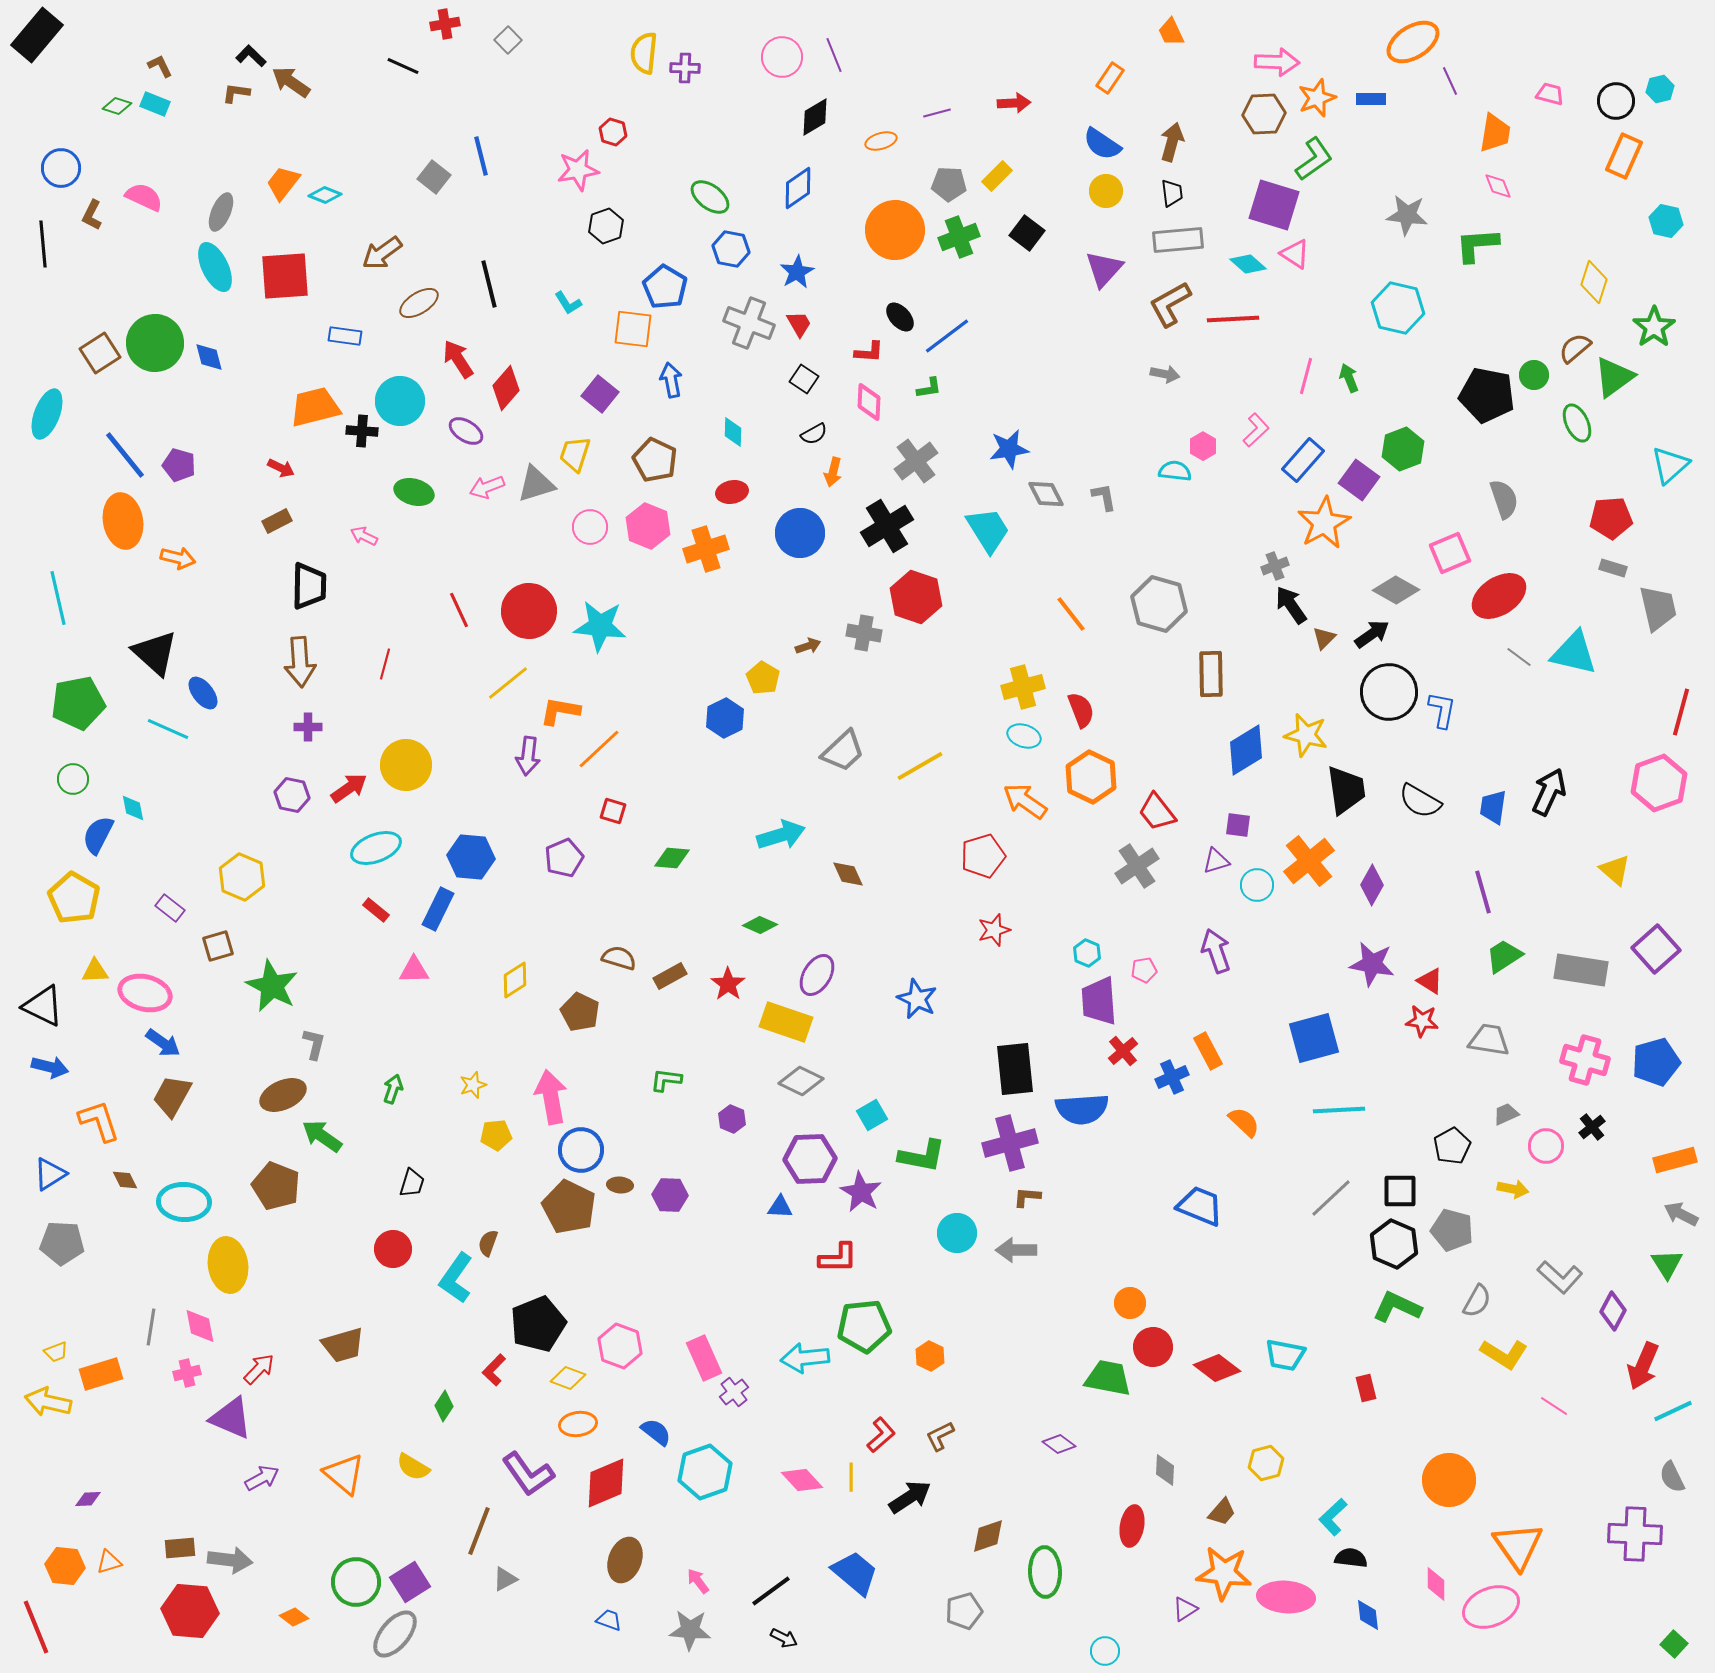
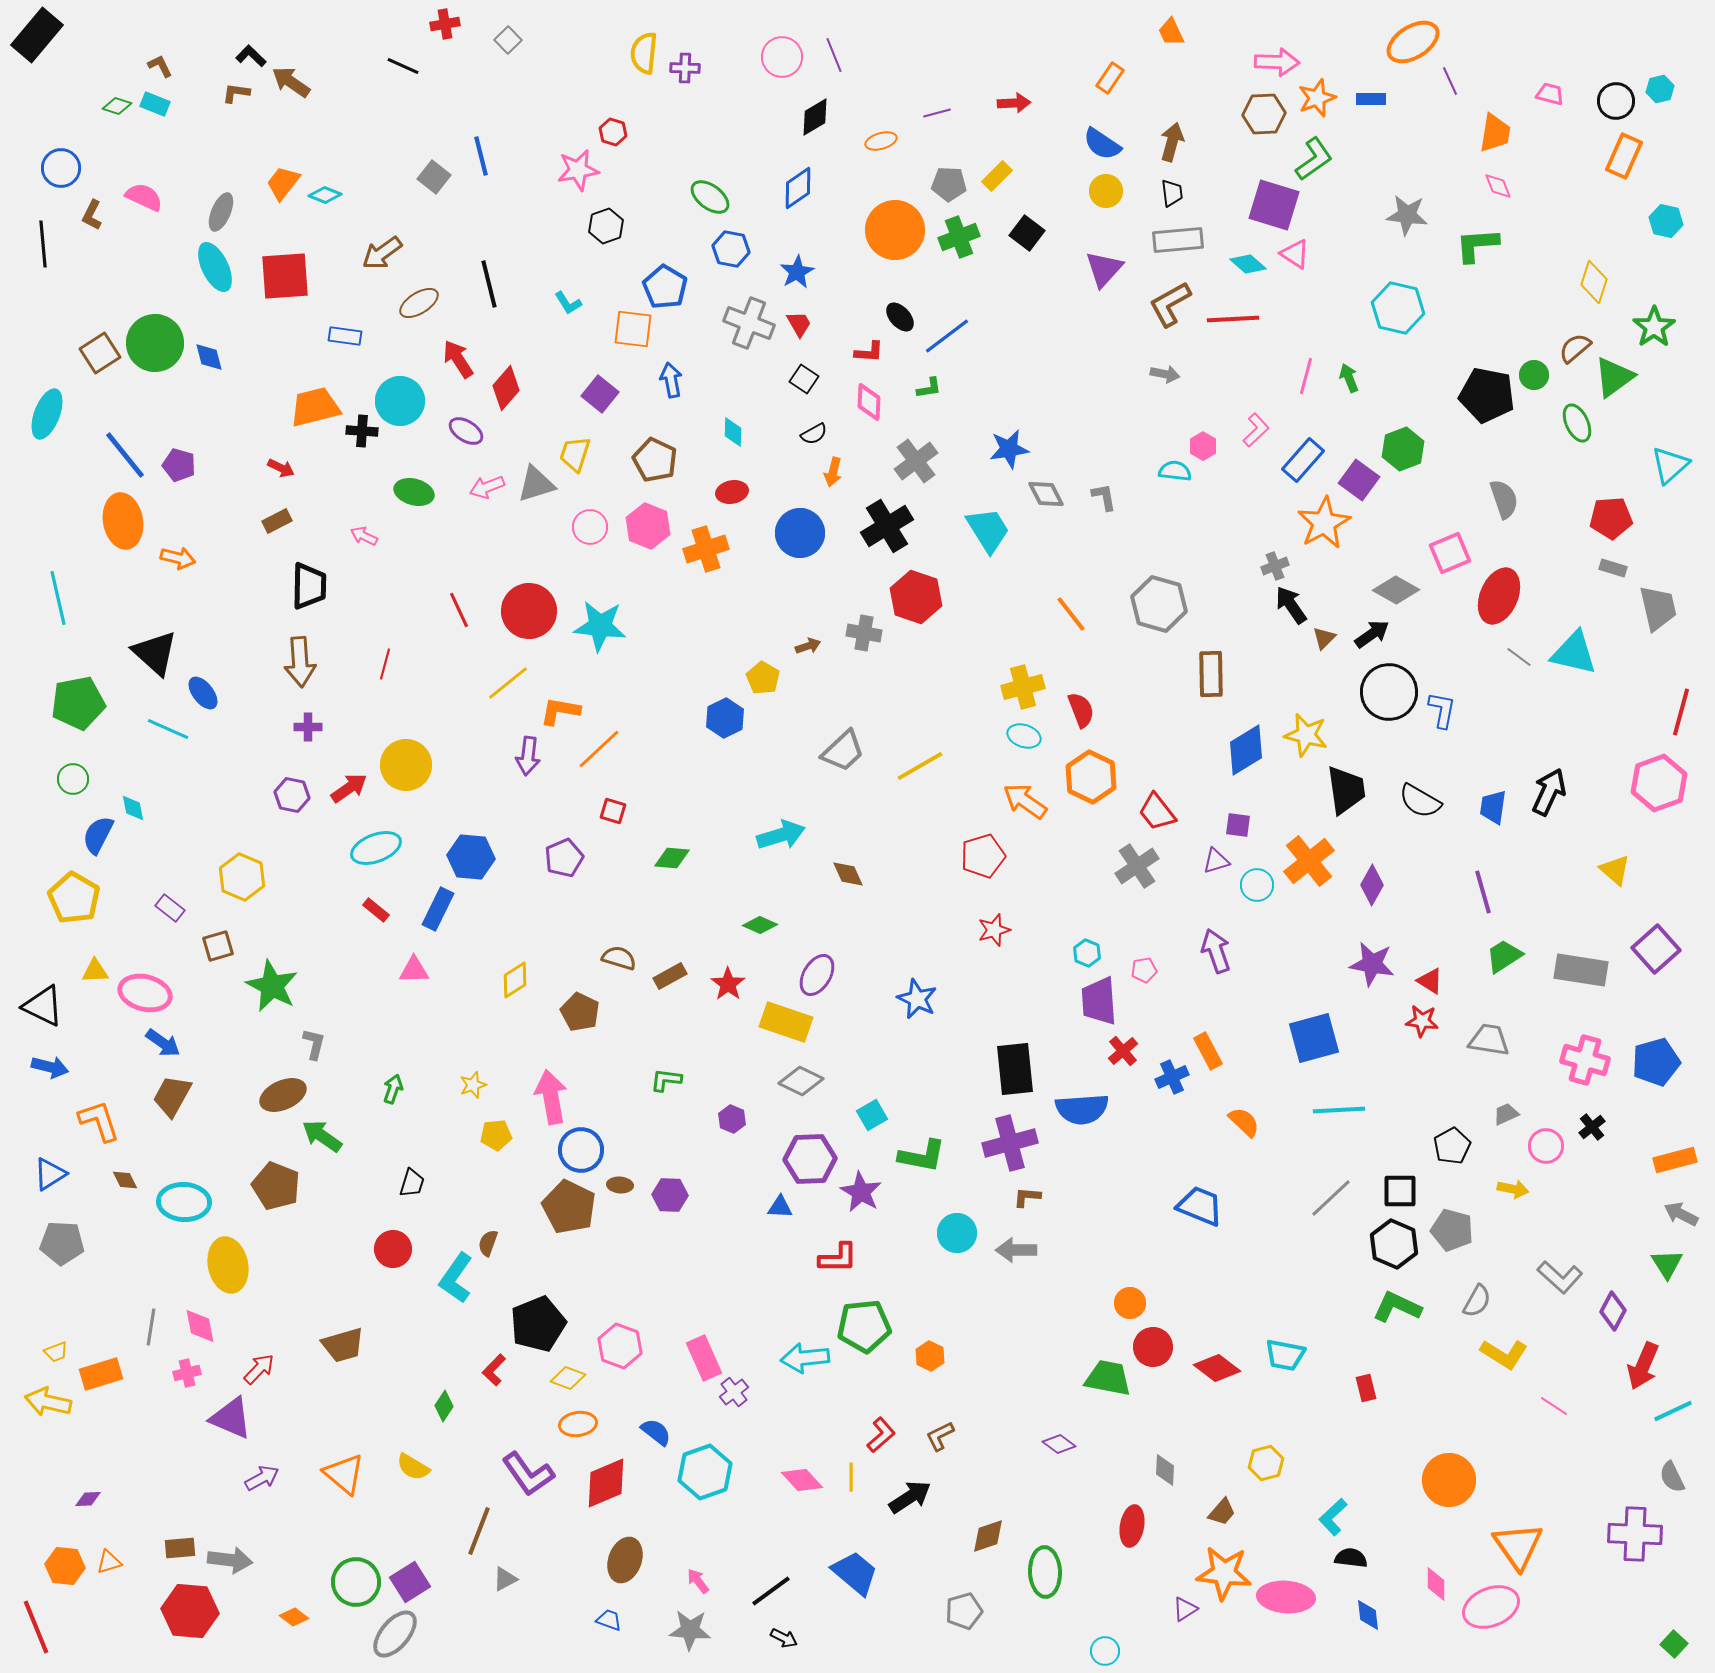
red ellipse at (1499, 596): rotated 34 degrees counterclockwise
yellow ellipse at (228, 1265): rotated 4 degrees counterclockwise
